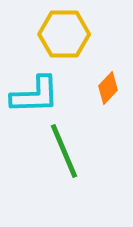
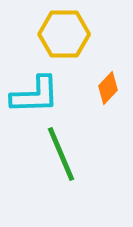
green line: moved 3 px left, 3 px down
